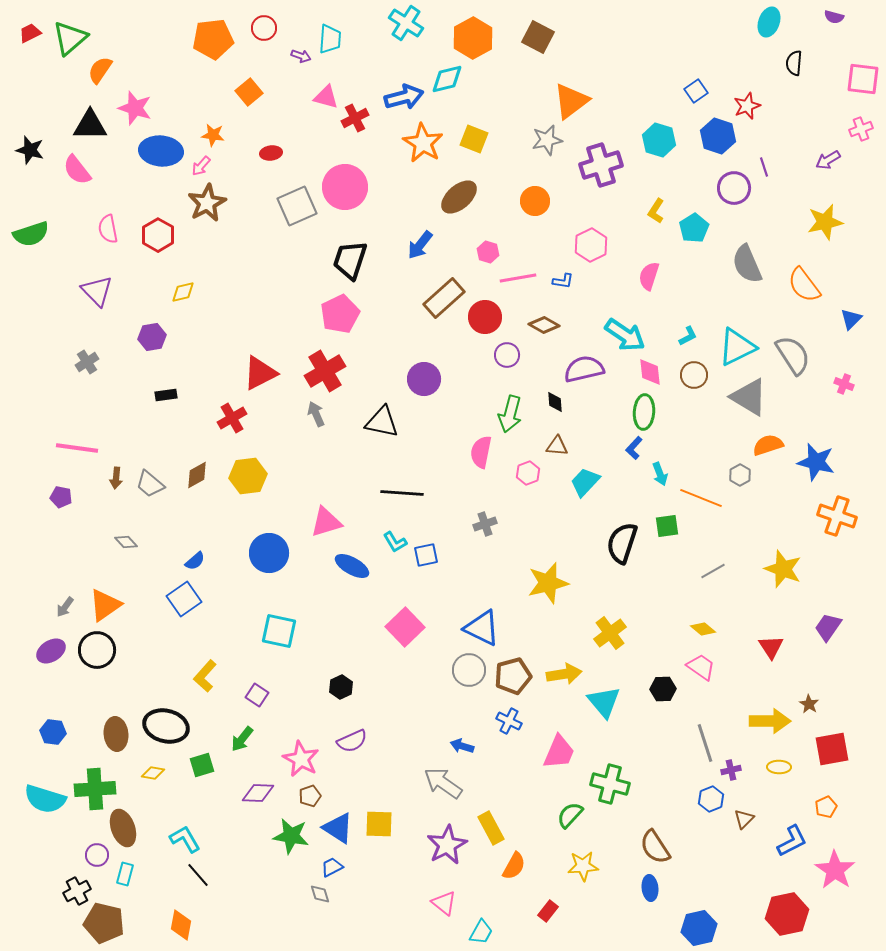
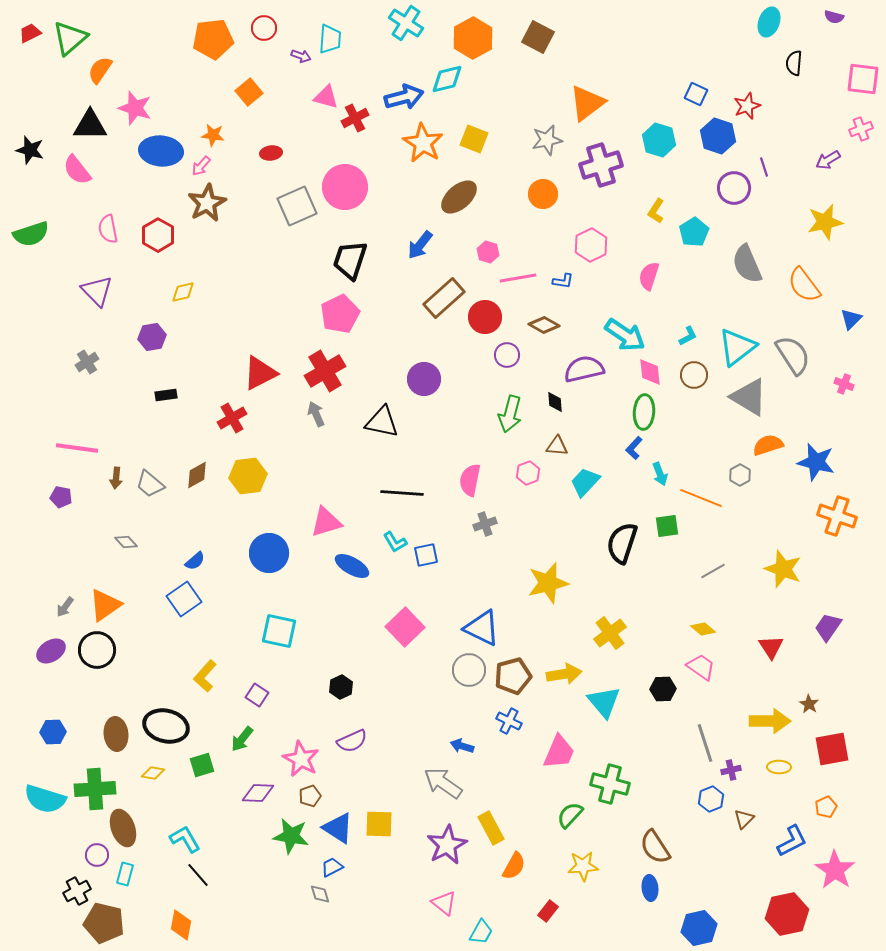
blue square at (696, 91): moved 3 px down; rotated 30 degrees counterclockwise
orange triangle at (571, 101): moved 16 px right, 2 px down
orange circle at (535, 201): moved 8 px right, 7 px up
cyan pentagon at (694, 228): moved 4 px down
cyan triangle at (737, 347): rotated 12 degrees counterclockwise
pink semicircle at (481, 452): moved 11 px left, 28 px down
blue hexagon at (53, 732): rotated 10 degrees counterclockwise
